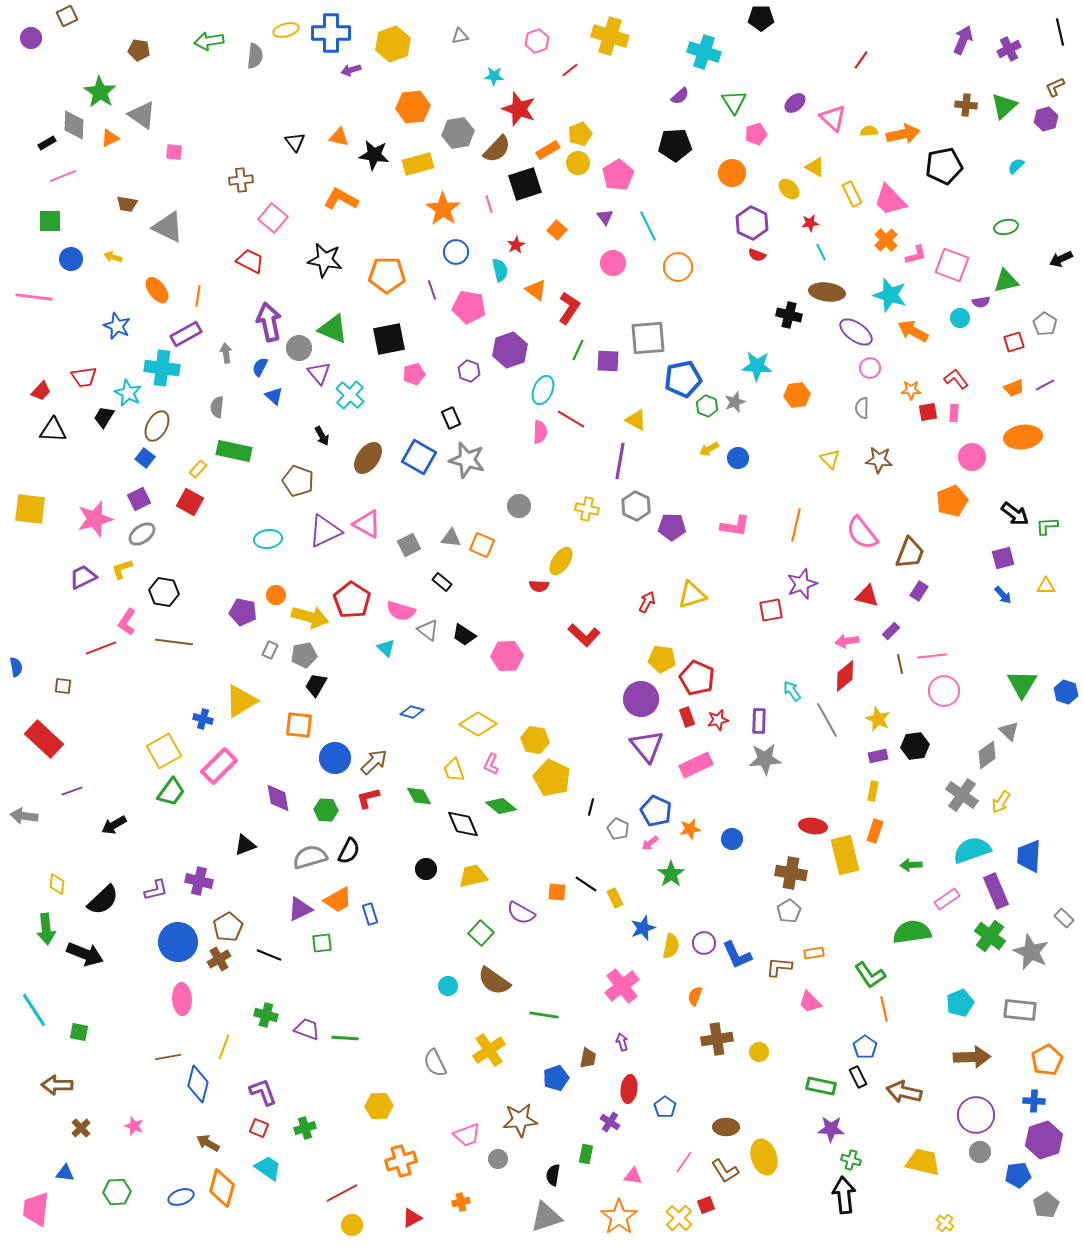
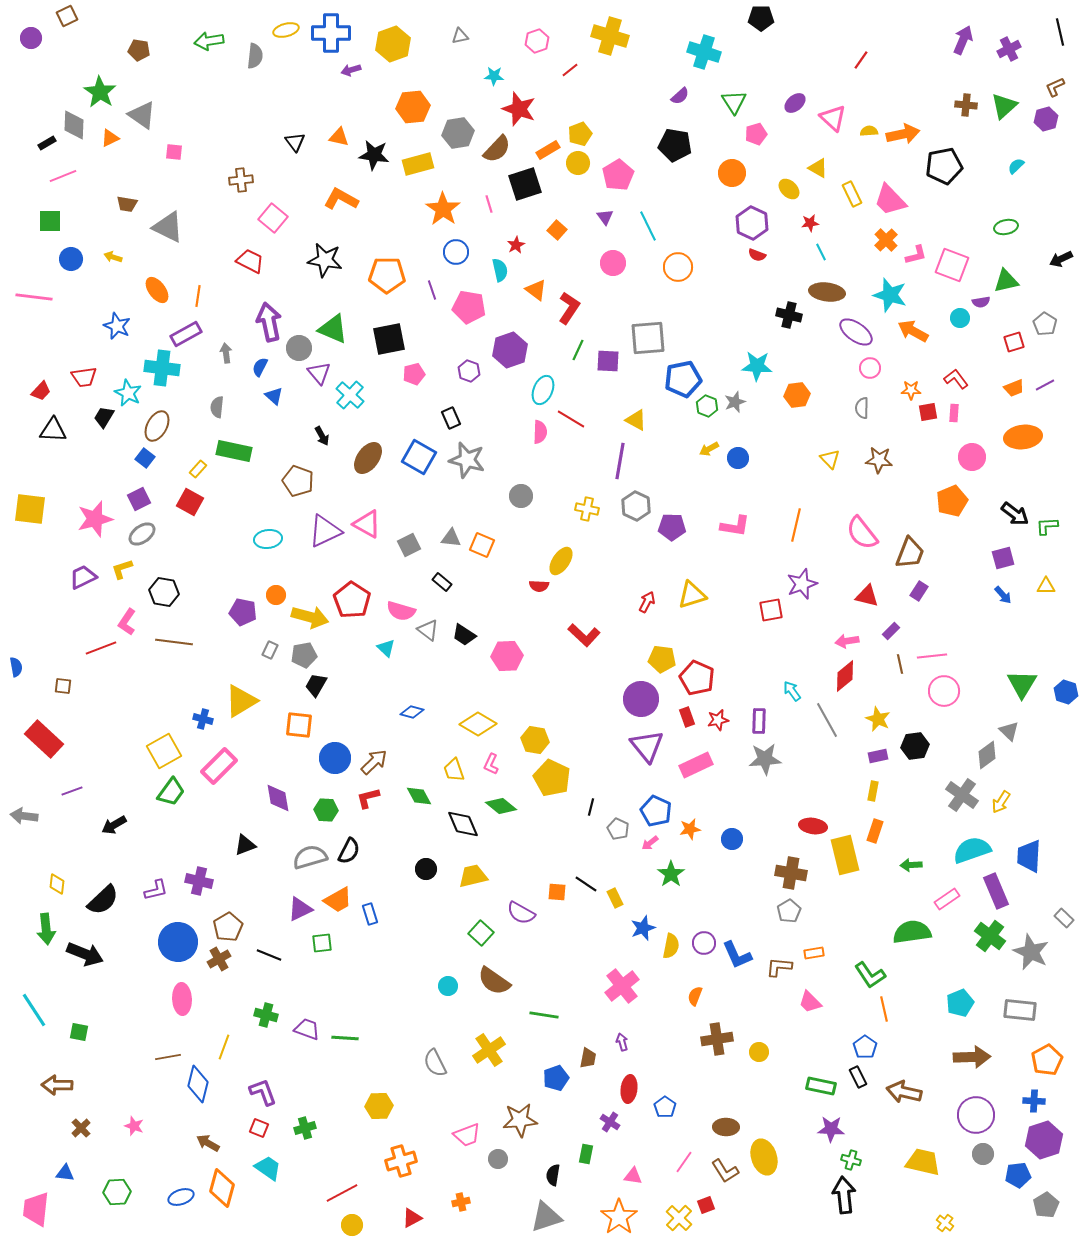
black pentagon at (675, 145): rotated 12 degrees clockwise
yellow triangle at (815, 167): moved 3 px right, 1 px down
gray circle at (519, 506): moved 2 px right, 10 px up
gray circle at (980, 1152): moved 3 px right, 2 px down
